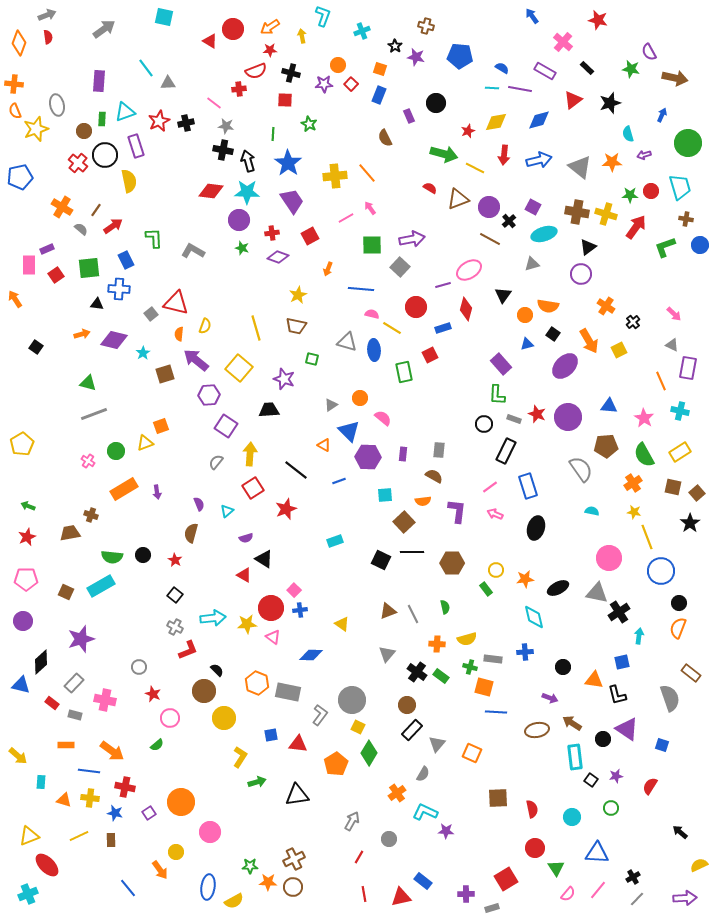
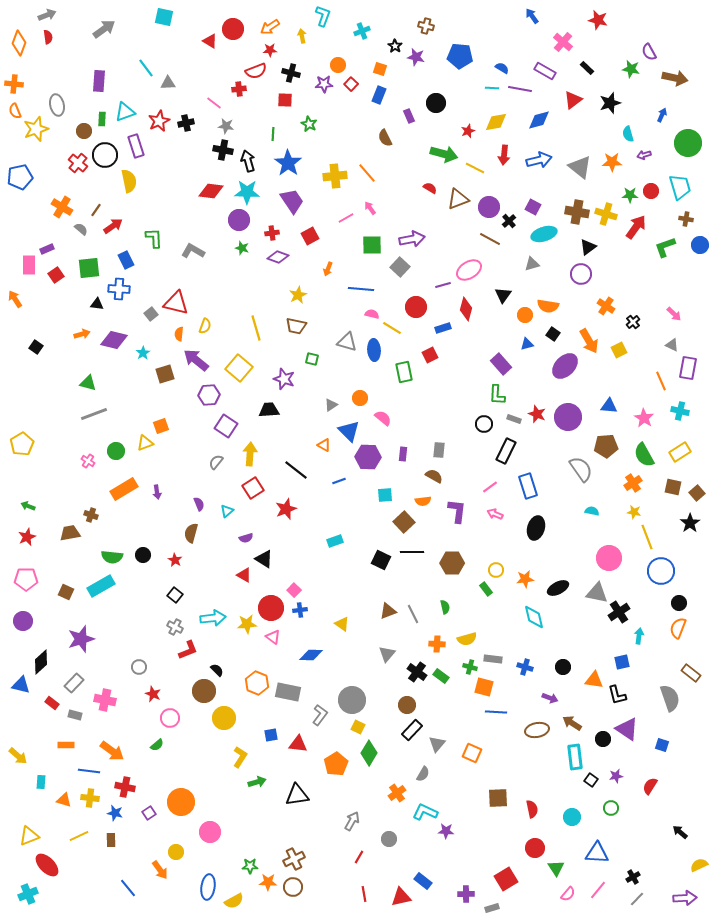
blue cross at (525, 652): moved 15 px down; rotated 21 degrees clockwise
